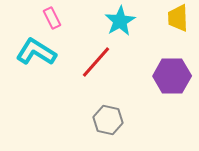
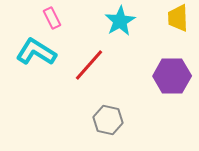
red line: moved 7 px left, 3 px down
